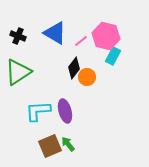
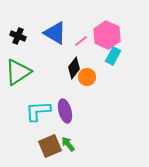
pink hexagon: moved 1 px right, 1 px up; rotated 12 degrees clockwise
